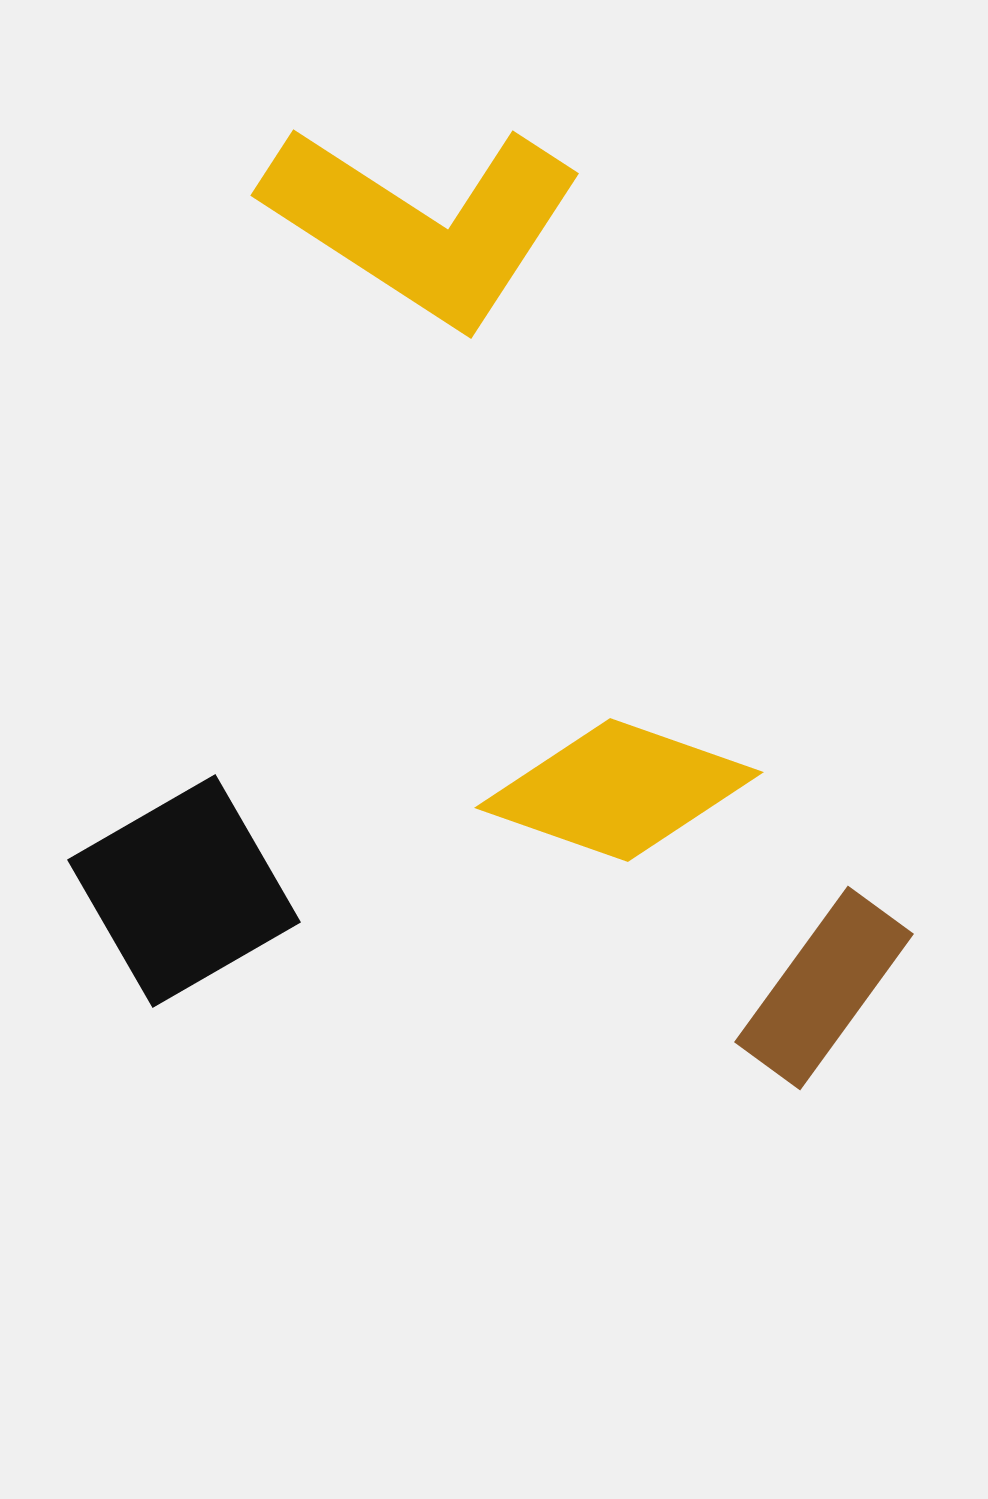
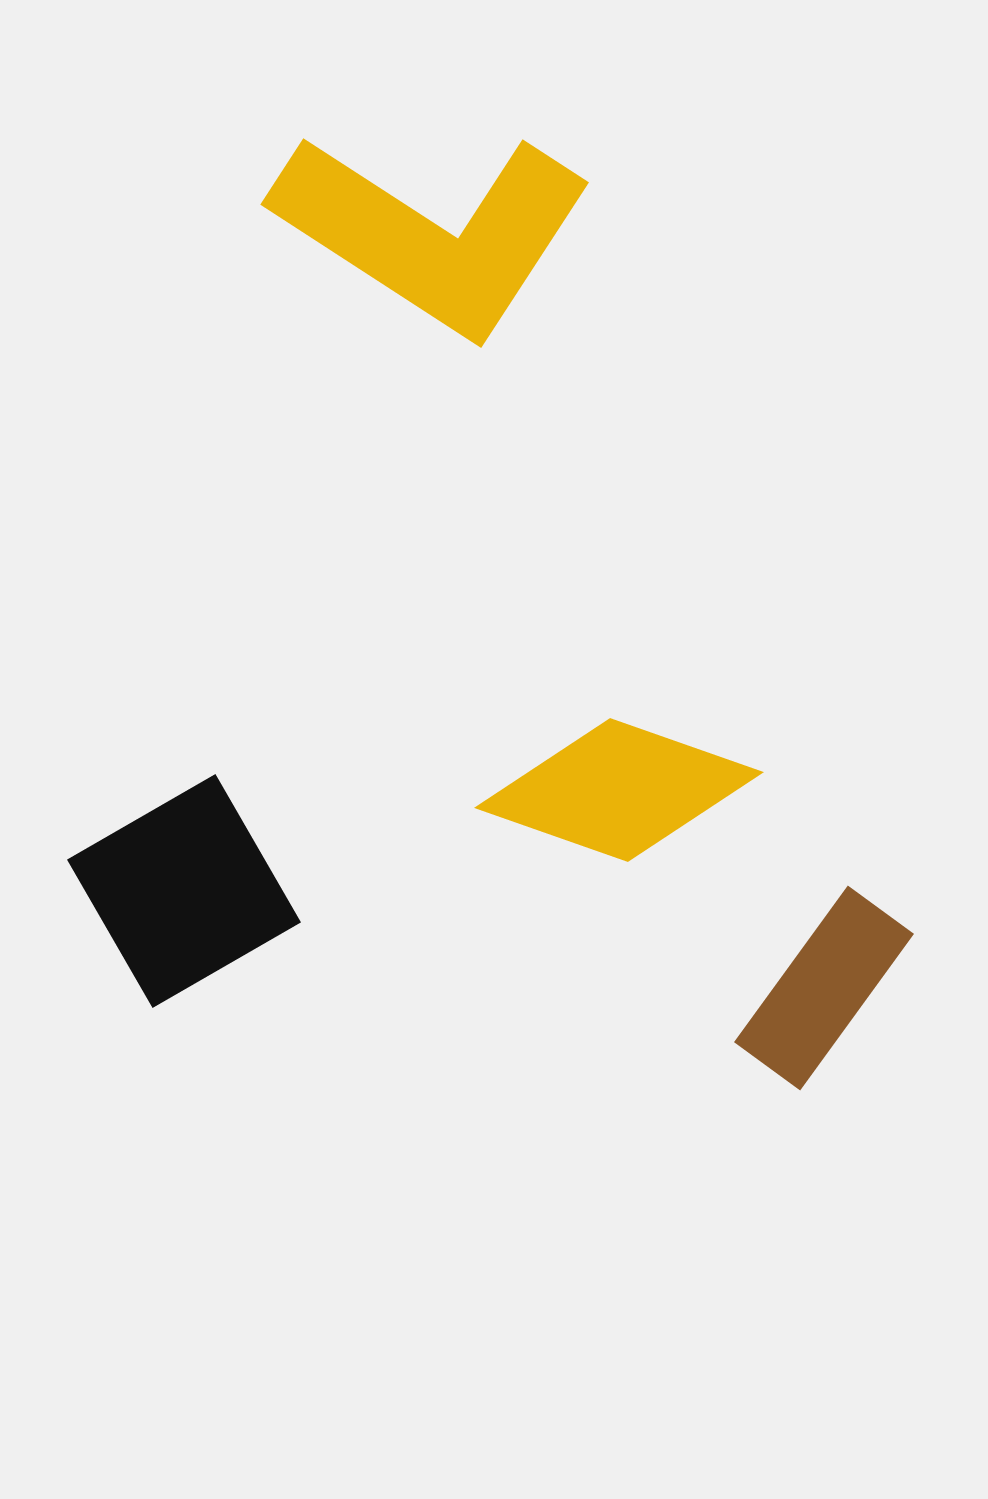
yellow L-shape: moved 10 px right, 9 px down
